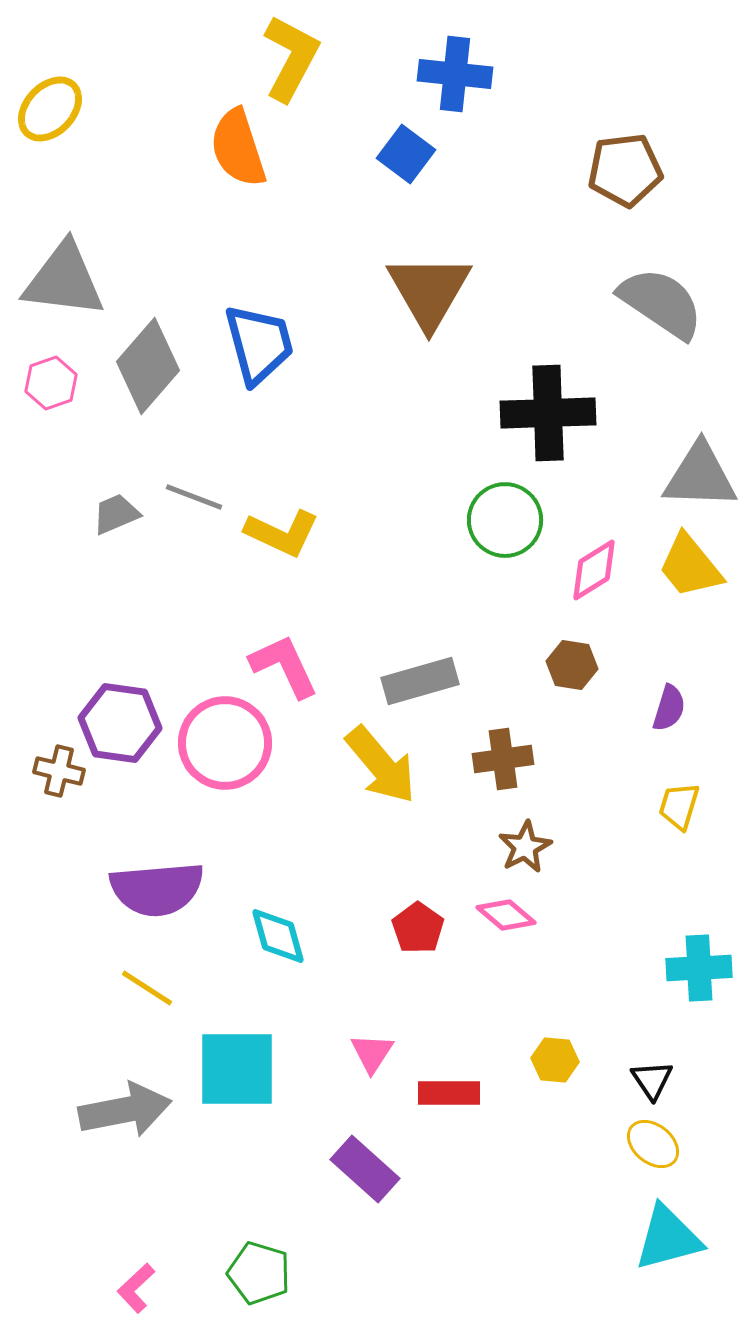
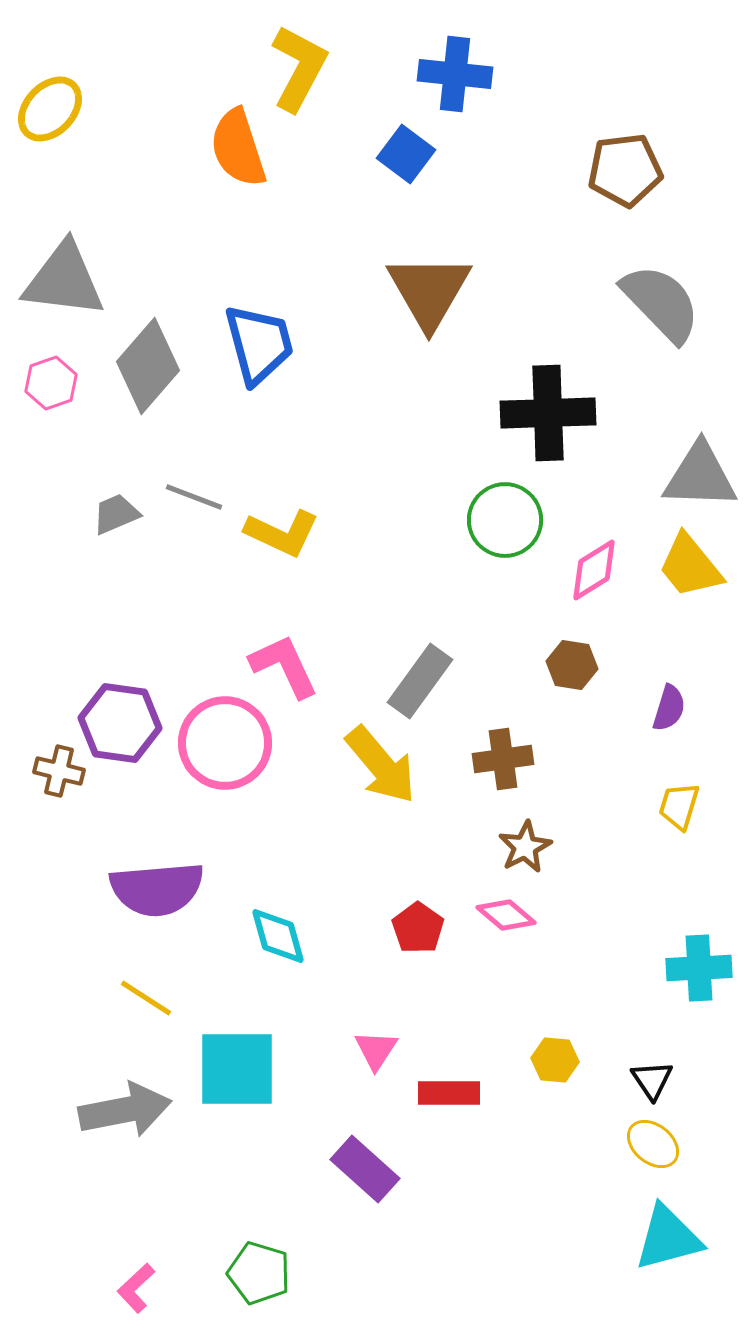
yellow L-shape at (291, 58): moved 8 px right, 10 px down
gray semicircle at (661, 303): rotated 12 degrees clockwise
gray rectangle at (420, 681): rotated 38 degrees counterclockwise
yellow line at (147, 988): moved 1 px left, 10 px down
pink triangle at (372, 1053): moved 4 px right, 3 px up
